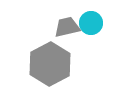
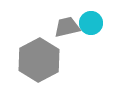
gray hexagon: moved 11 px left, 4 px up
